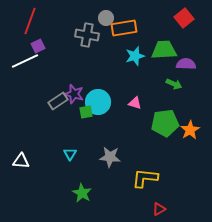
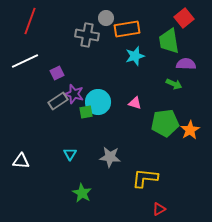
orange rectangle: moved 3 px right, 1 px down
purple square: moved 19 px right, 27 px down
green trapezoid: moved 5 px right, 9 px up; rotated 96 degrees counterclockwise
